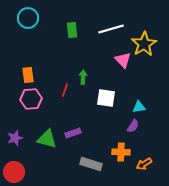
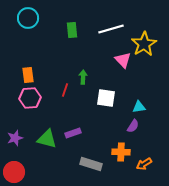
pink hexagon: moved 1 px left, 1 px up
